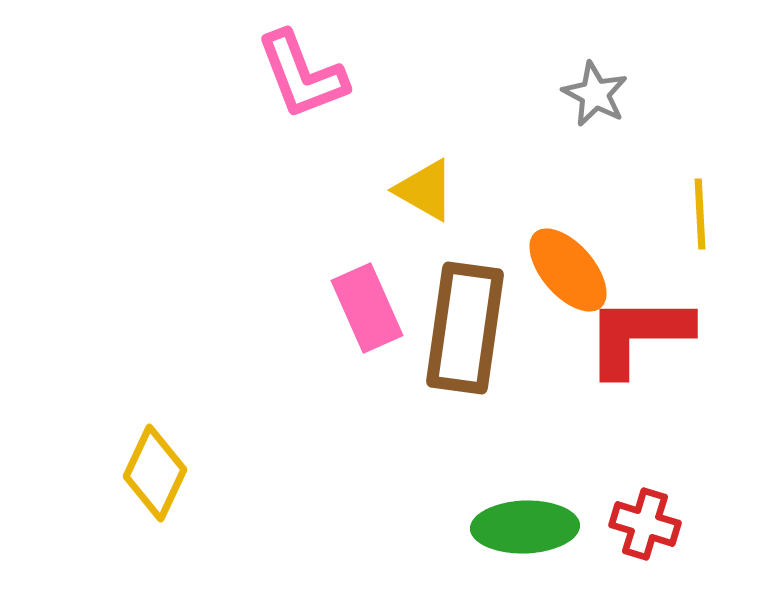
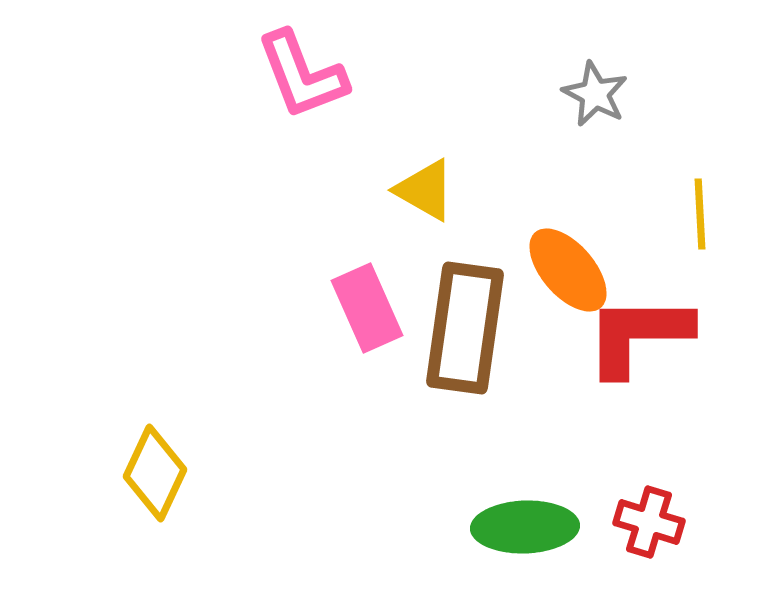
red cross: moved 4 px right, 2 px up
